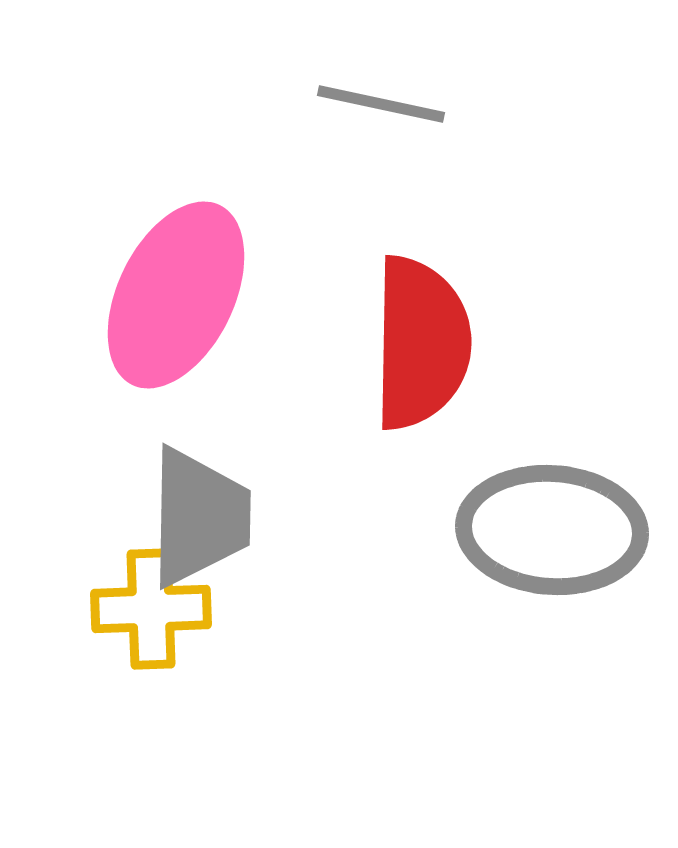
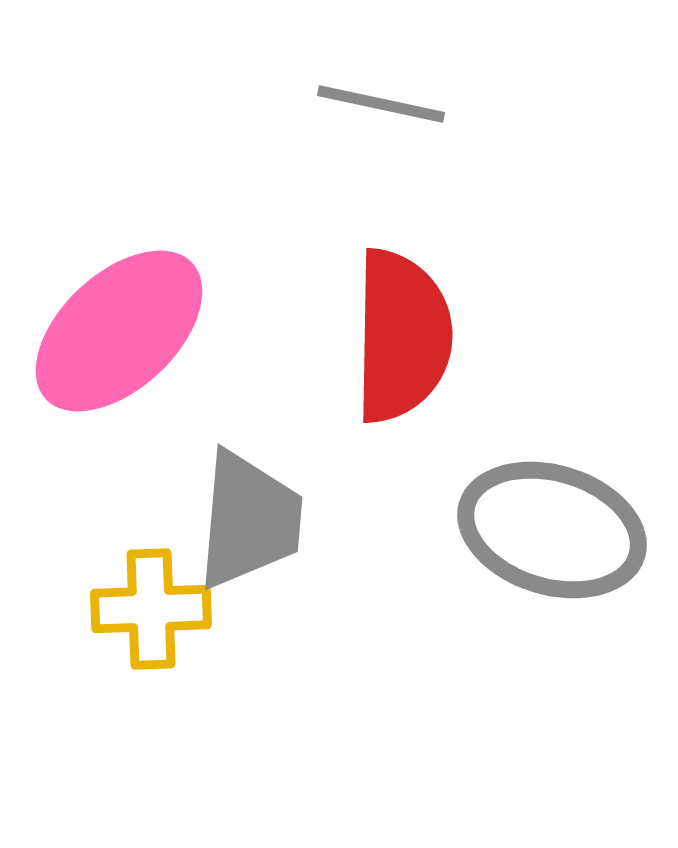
pink ellipse: moved 57 px left, 36 px down; rotated 21 degrees clockwise
red semicircle: moved 19 px left, 7 px up
gray trapezoid: moved 50 px right, 3 px down; rotated 4 degrees clockwise
gray ellipse: rotated 13 degrees clockwise
